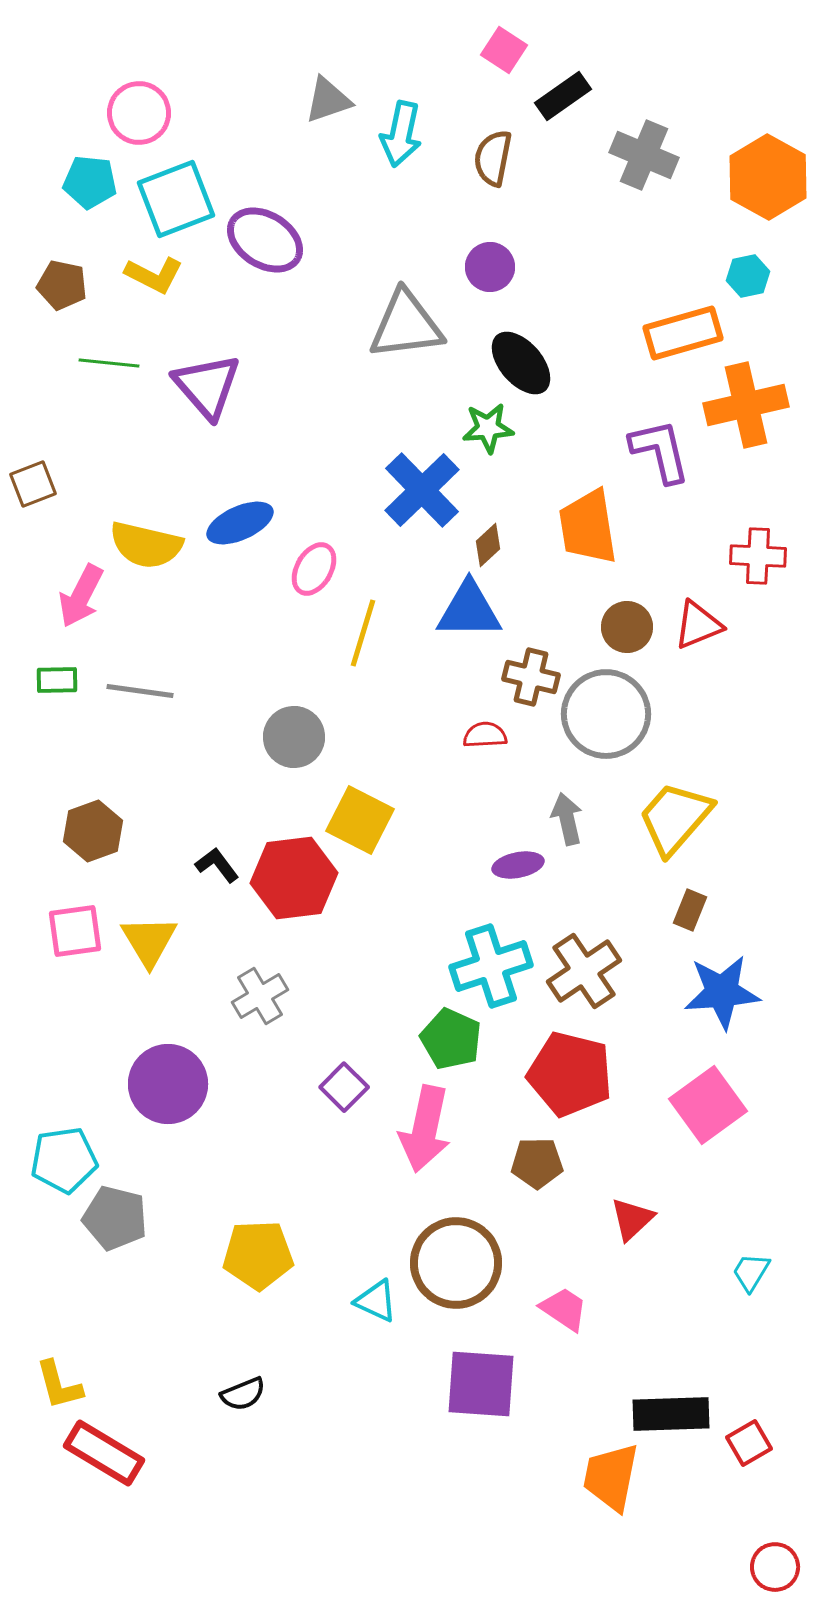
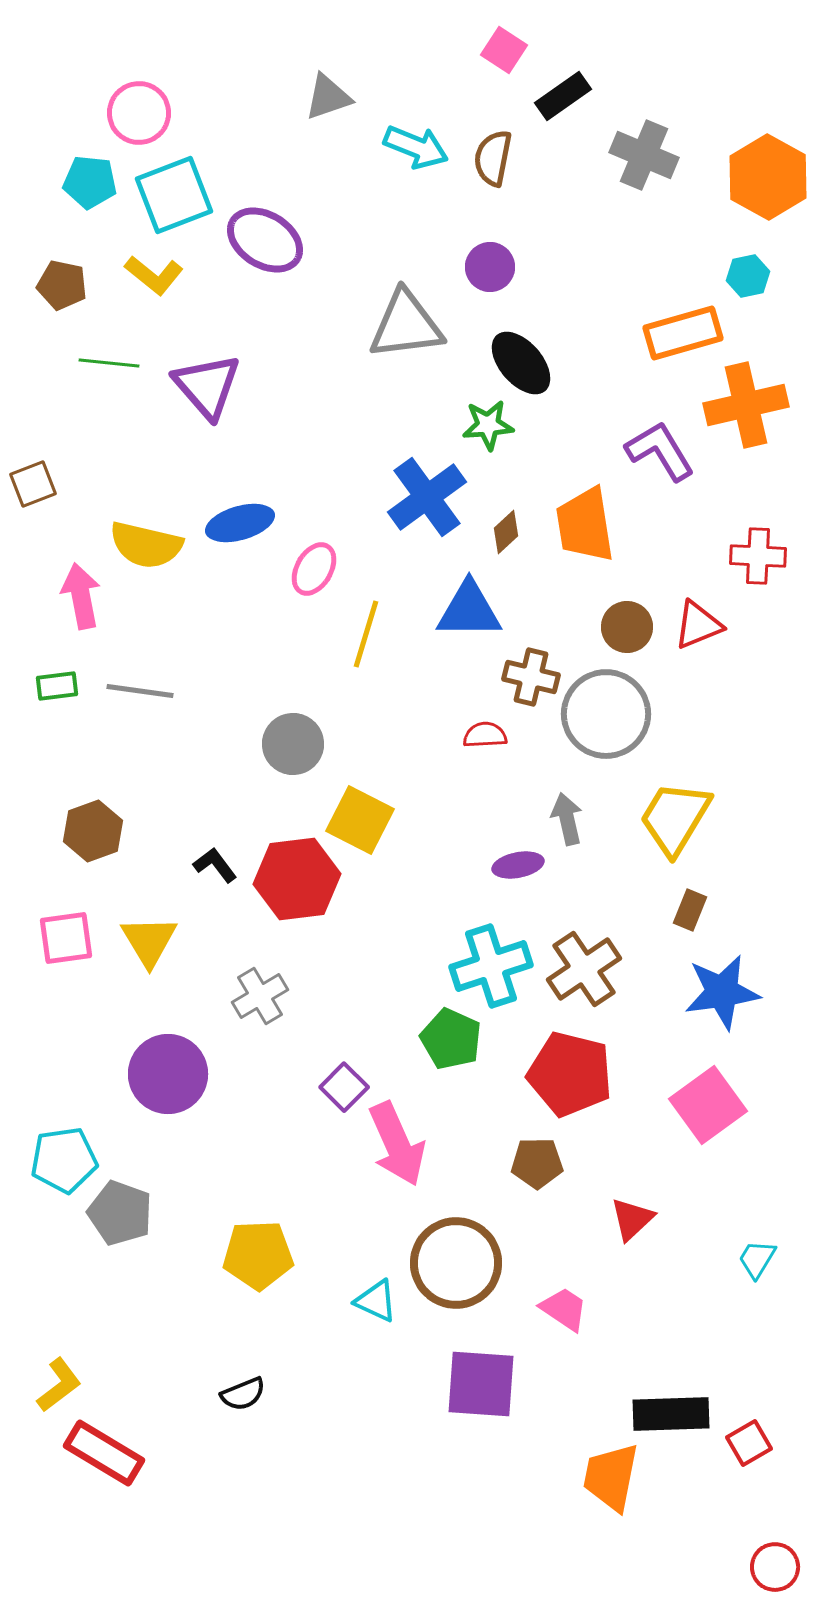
gray triangle at (328, 100): moved 3 px up
cyan arrow at (401, 134): moved 15 px right, 13 px down; rotated 80 degrees counterclockwise
cyan square at (176, 199): moved 2 px left, 4 px up
yellow L-shape at (154, 275): rotated 12 degrees clockwise
green star at (488, 428): moved 3 px up
purple L-shape at (660, 451): rotated 18 degrees counterclockwise
blue cross at (422, 490): moved 5 px right, 7 px down; rotated 8 degrees clockwise
blue ellipse at (240, 523): rotated 8 degrees clockwise
orange trapezoid at (588, 527): moved 3 px left, 2 px up
brown diamond at (488, 545): moved 18 px right, 13 px up
pink arrow at (81, 596): rotated 142 degrees clockwise
yellow line at (363, 633): moved 3 px right, 1 px down
green rectangle at (57, 680): moved 6 px down; rotated 6 degrees counterclockwise
gray circle at (294, 737): moved 1 px left, 7 px down
yellow trapezoid at (675, 818): rotated 10 degrees counterclockwise
black L-shape at (217, 865): moved 2 px left
red hexagon at (294, 878): moved 3 px right, 1 px down
pink square at (75, 931): moved 9 px left, 7 px down
brown cross at (584, 971): moved 2 px up
blue star at (722, 992): rotated 4 degrees counterclockwise
purple circle at (168, 1084): moved 10 px up
pink arrow at (425, 1129): moved 28 px left, 15 px down; rotated 36 degrees counterclockwise
gray pentagon at (115, 1218): moved 5 px right, 5 px up; rotated 6 degrees clockwise
cyan trapezoid at (751, 1272): moved 6 px right, 13 px up
yellow L-shape at (59, 1385): rotated 112 degrees counterclockwise
